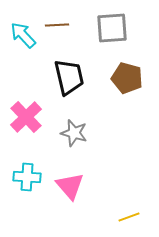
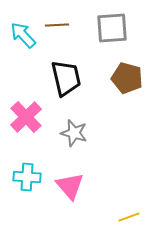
black trapezoid: moved 3 px left, 1 px down
